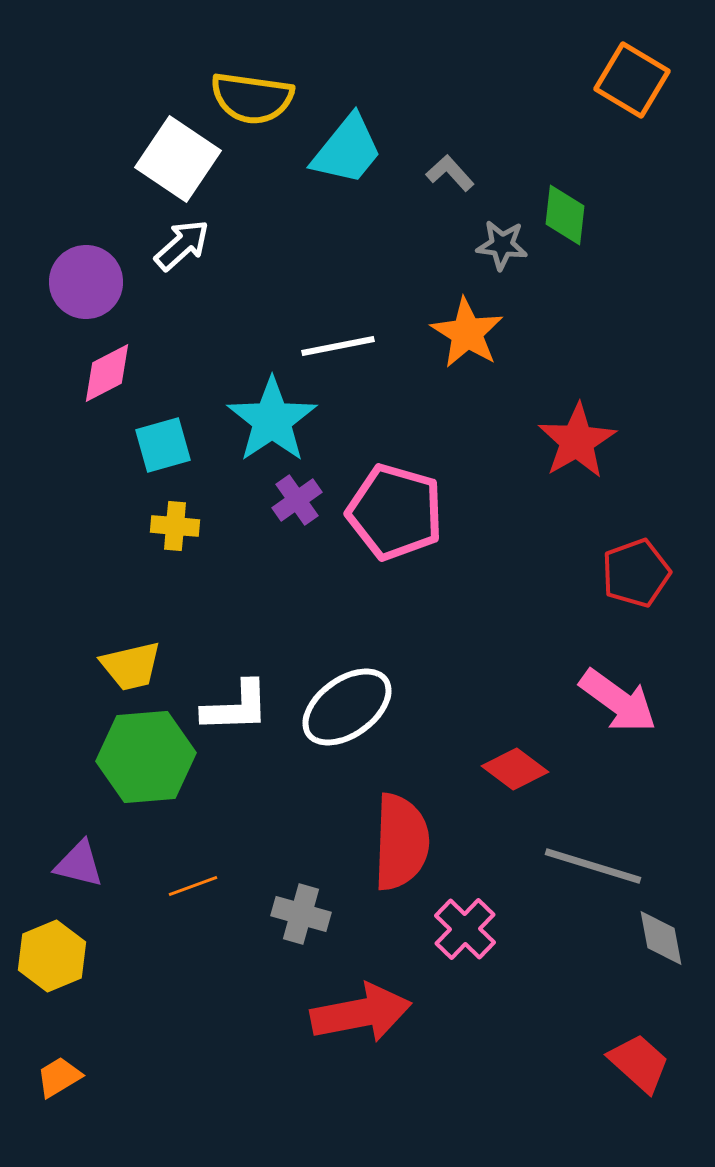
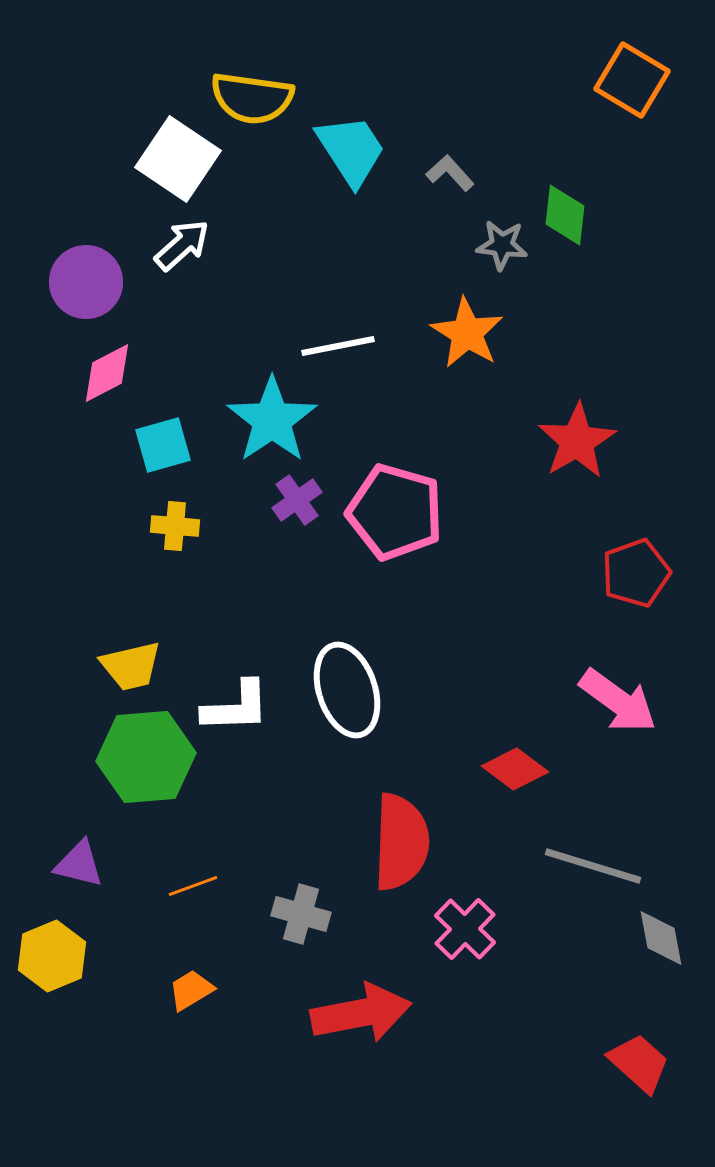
cyan trapezoid: moved 4 px right; rotated 72 degrees counterclockwise
white ellipse: moved 17 px up; rotated 72 degrees counterclockwise
orange trapezoid: moved 132 px right, 87 px up
